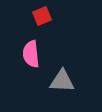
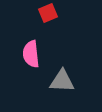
red square: moved 6 px right, 3 px up
